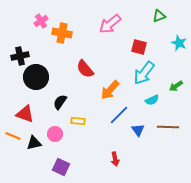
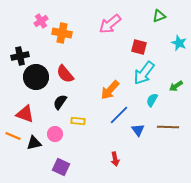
red semicircle: moved 20 px left, 5 px down
cyan semicircle: rotated 144 degrees clockwise
